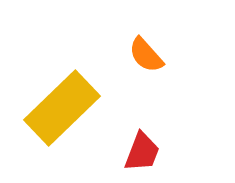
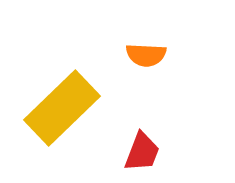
orange semicircle: rotated 45 degrees counterclockwise
